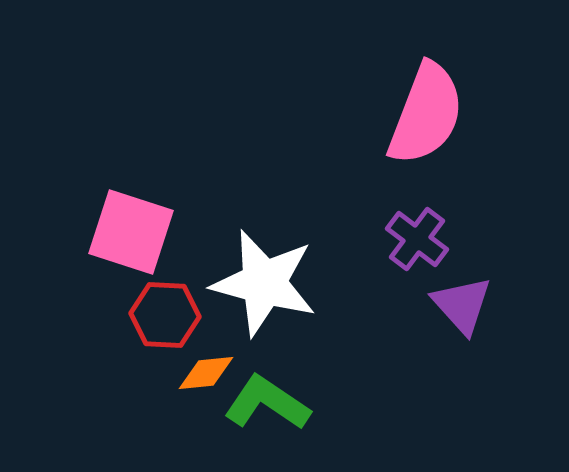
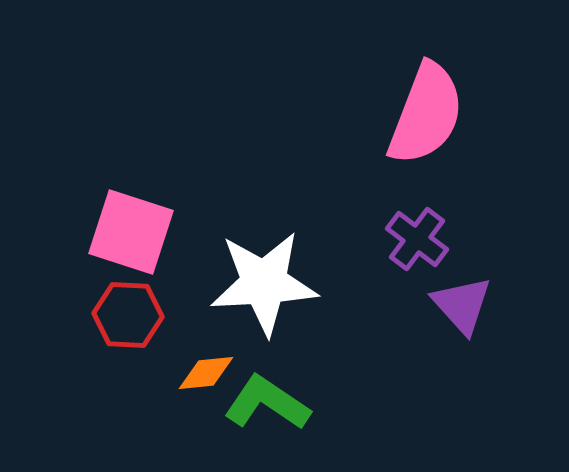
white star: rotated 18 degrees counterclockwise
red hexagon: moved 37 px left
